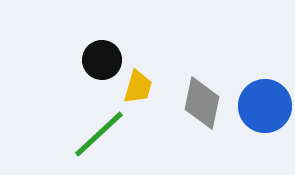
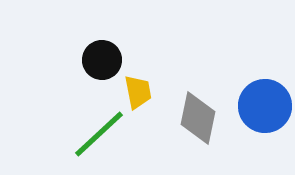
yellow trapezoid: moved 5 px down; rotated 27 degrees counterclockwise
gray diamond: moved 4 px left, 15 px down
